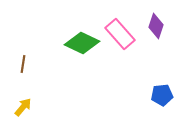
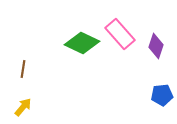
purple diamond: moved 20 px down
brown line: moved 5 px down
